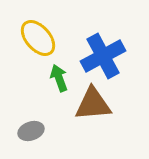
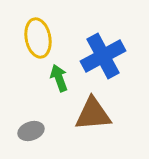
yellow ellipse: rotated 30 degrees clockwise
brown triangle: moved 10 px down
